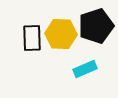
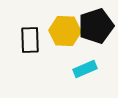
yellow hexagon: moved 4 px right, 3 px up
black rectangle: moved 2 px left, 2 px down
